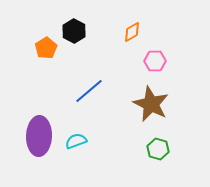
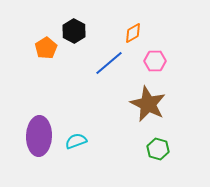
orange diamond: moved 1 px right, 1 px down
blue line: moved 20 px right, 28 px up
brown star: moved 3 px left
